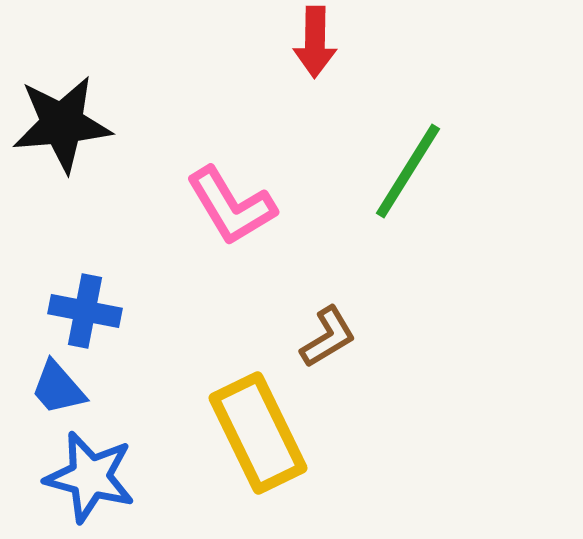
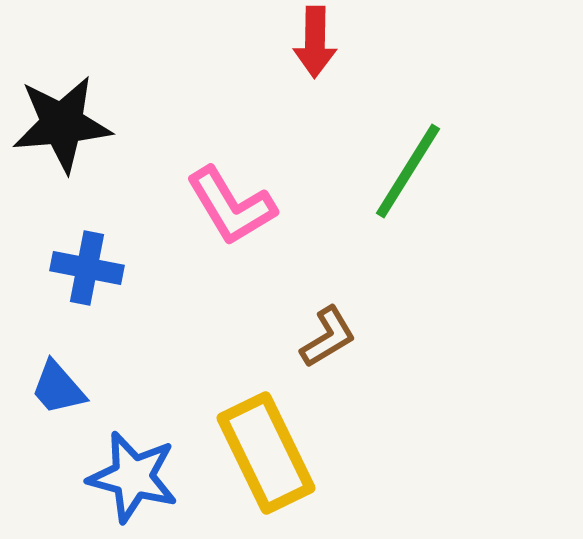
blue cross: moved 2 px right, 43 px up
yellow rectangle: moved 8 px right, 20 px down
blue star: moved 43 px right
